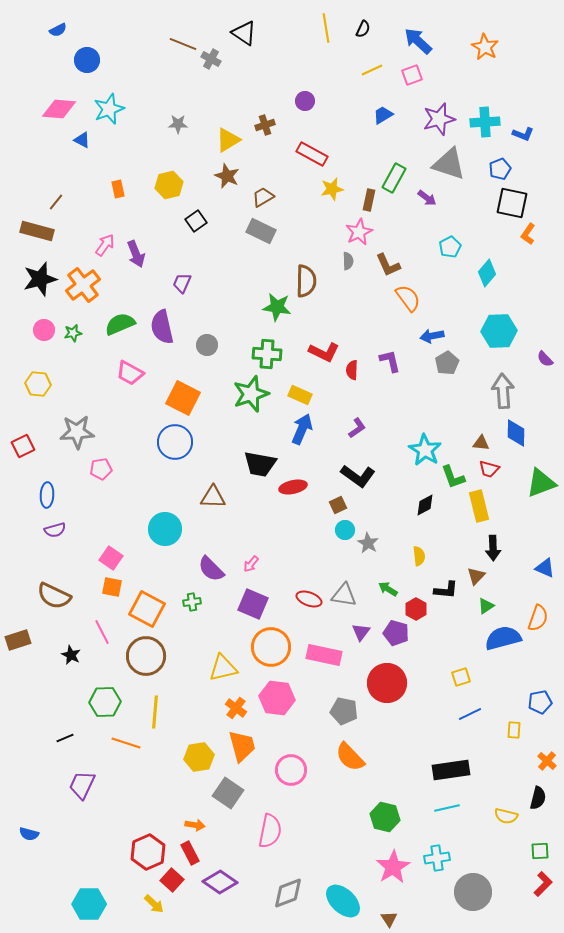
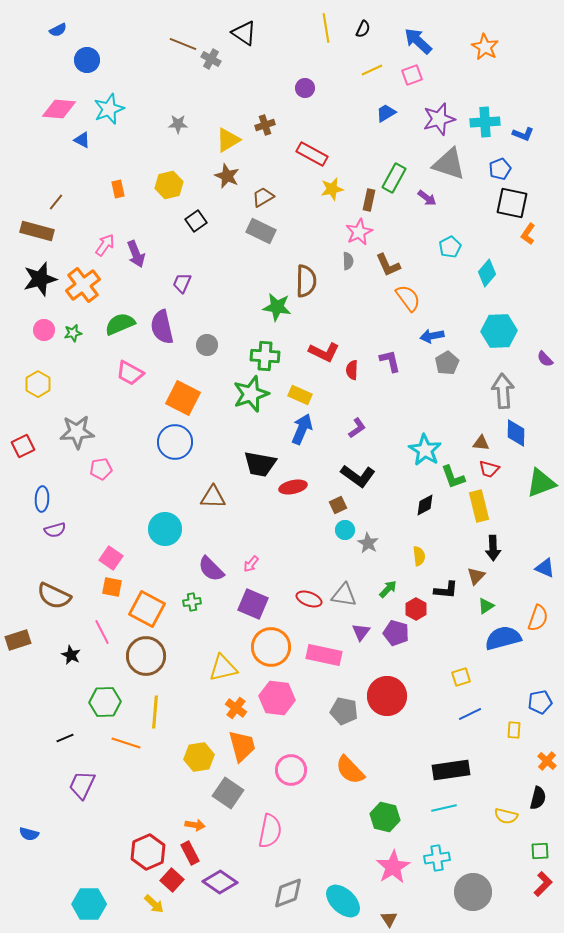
purple circle at (305, 101): moved 13 px up
blue trapezoid at (383, 115): moved 3 px right, 2 px up
green cross at (267, 354): moved 2 px left, 2 px down
yellow hexagon at (38, 384): rotated 25 degrees clockwise
blue ellipse at (47, 495): moved 5 px left, 4 px down
green arrow at (388, 589): rotated 102 degrees clockwise
red circle at (387, 683): moved 13 px down
orange semicircle at (350, 757): moved 13 px down
cyan line at (447, 808): moved 3 px left
